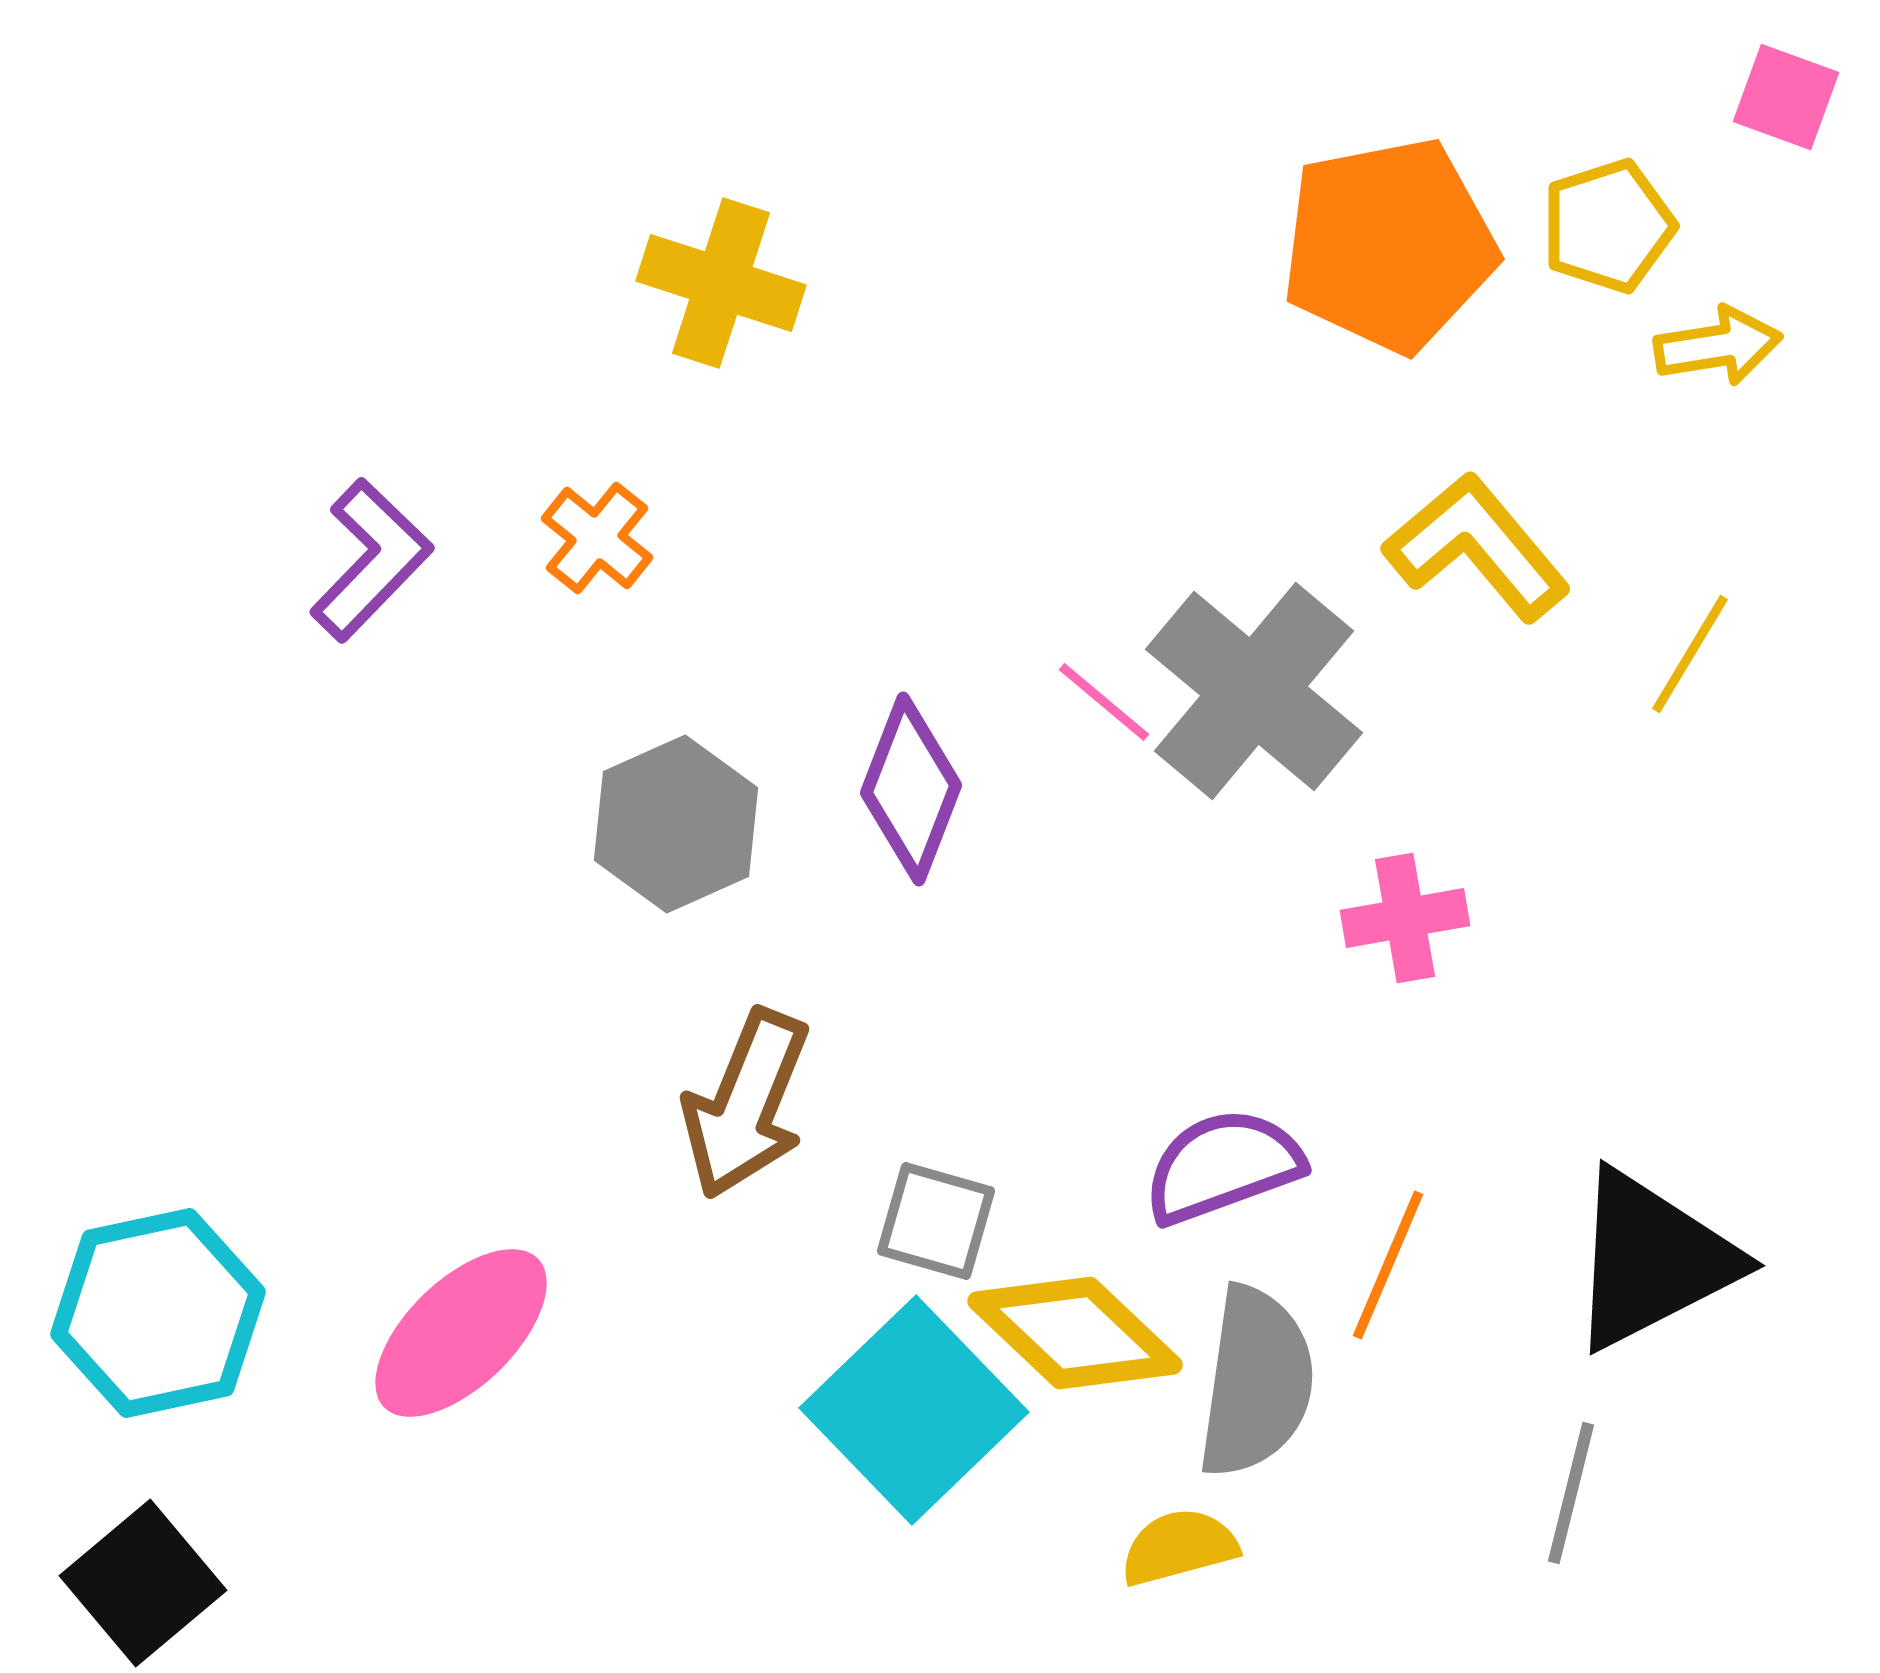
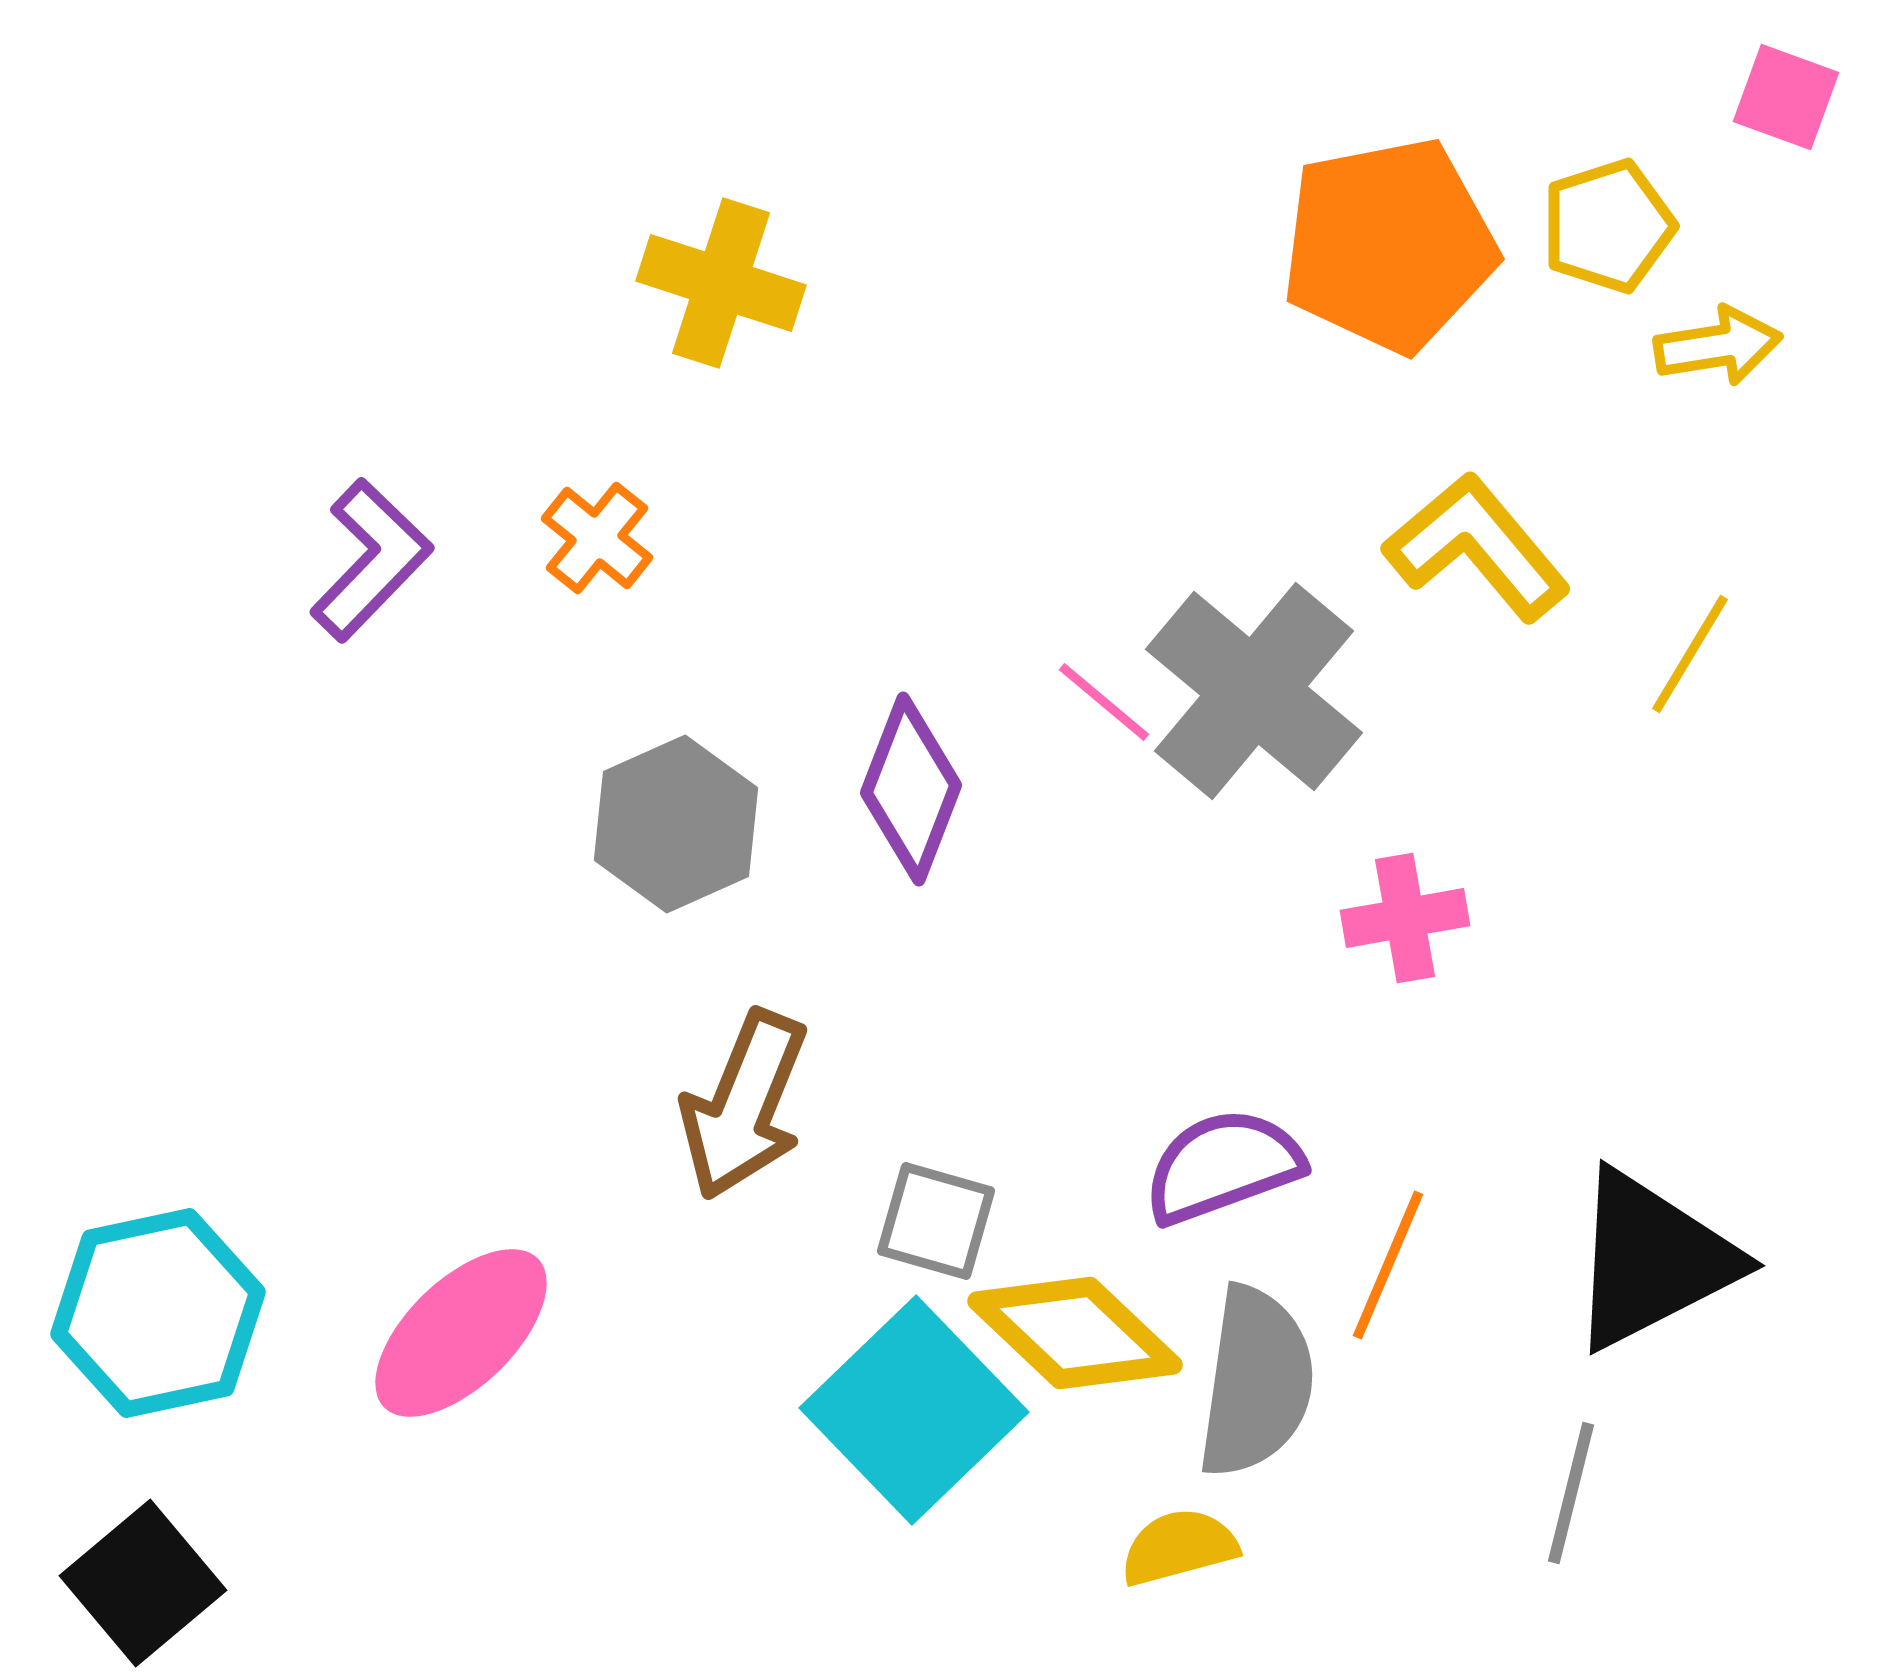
brown arrow: moved 2 px left, 1 px down
